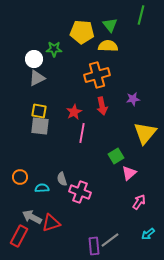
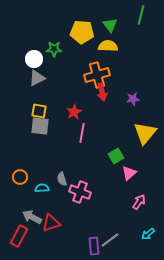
red arrow: moved 14 px up
